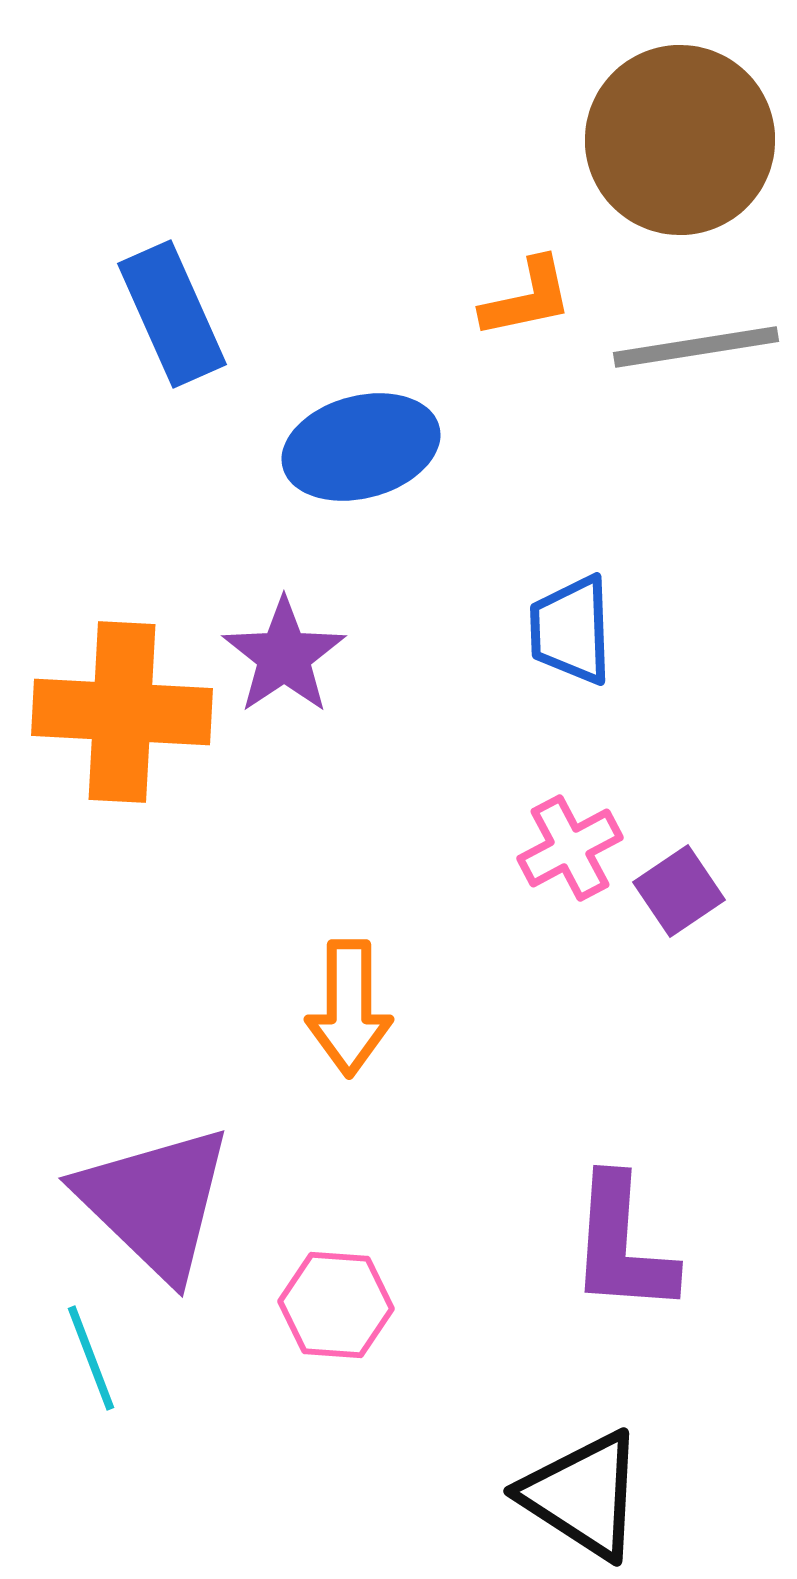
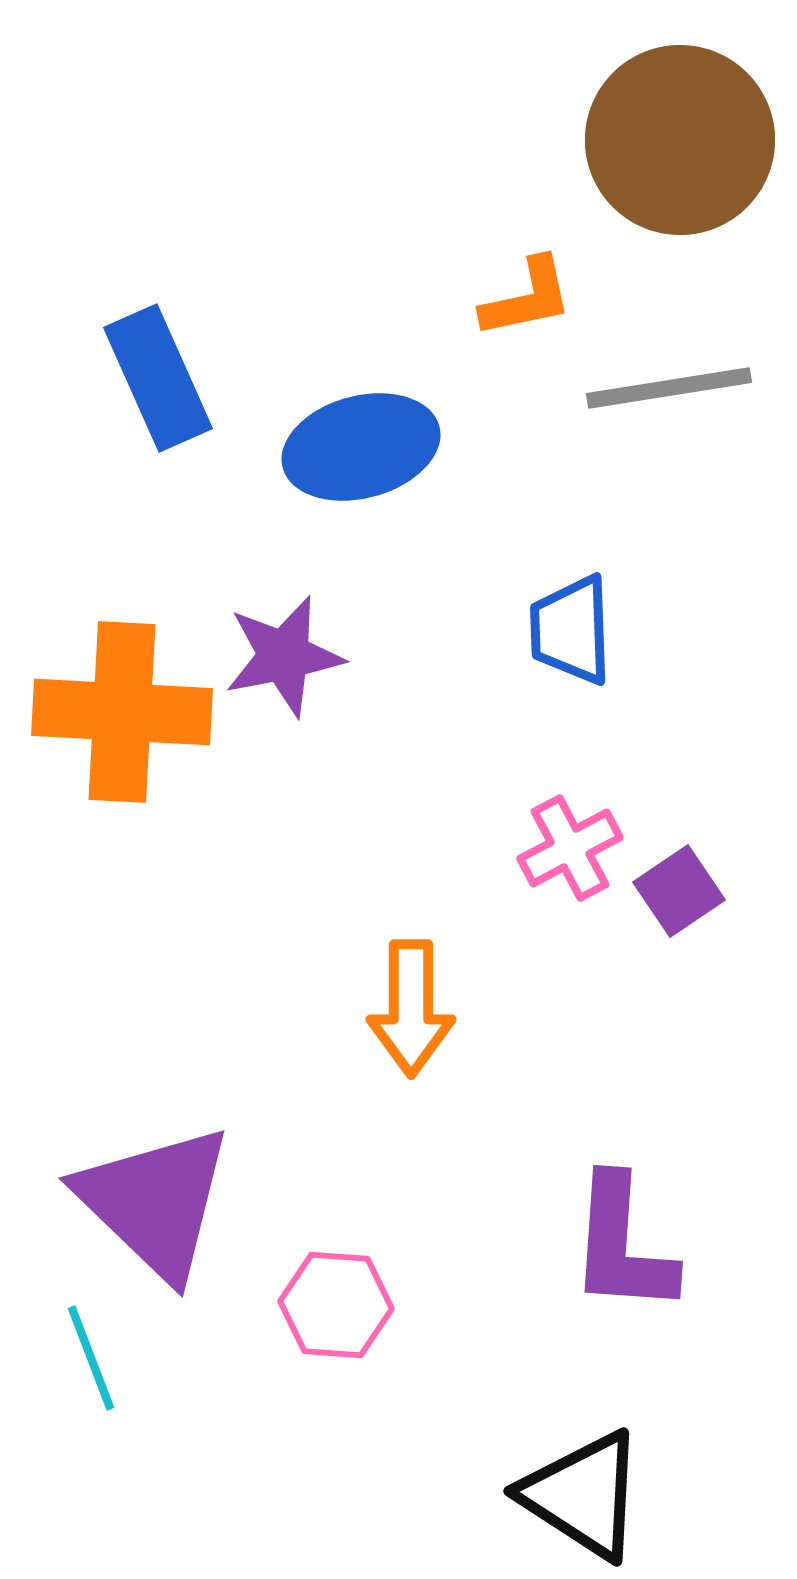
blue rectangle: moved 14 px left, 64 px down
gray line: moved 27 px left, 41 px down
purple star: rotated 23 degrees clockwise
orange arrow: moved 62 px right
